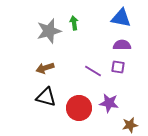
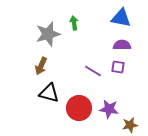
gray star: moved 1 px left, 3 px down
brown arrow: moved 4 px left, 2 px up; rotated 48 degrees counterclockwise
black triangle: moved 3 px right, 4 px up
purple star: moved 6 px down
